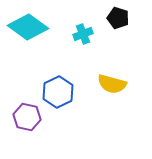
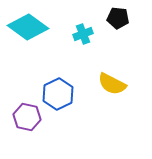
black pentagon: rotated 10 degrees counterclockwise
yellow semicircle: rotated 12 degrees clockwise
blue hexagon: moved 2 px down
